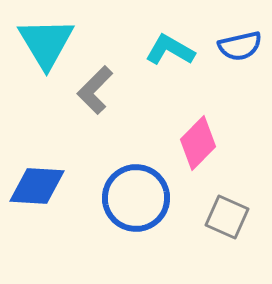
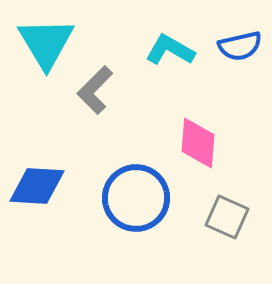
pink diamond: rotated 40 degrees counterclockwise
